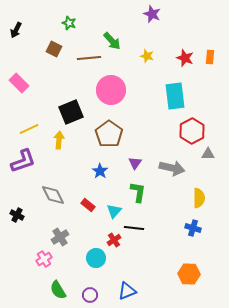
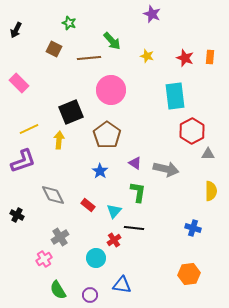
brown pentagon: moved 2 px left, 1 px down
purple triangle: rotated 32 degrees counterclockwise
gray arrow: moved 6 px left, 1 px down
yellow semicircle: moved 12 px right, 7 px up
orange hexagon: rotated 10 degrees counterclockwise
blue triangle: moved 5 px left, 6 px up; rotated 30 degrees clockwise
